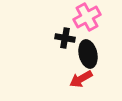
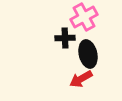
pink cross: moved 3 px left
black cross: rotated 12 degrees counterclockwise
